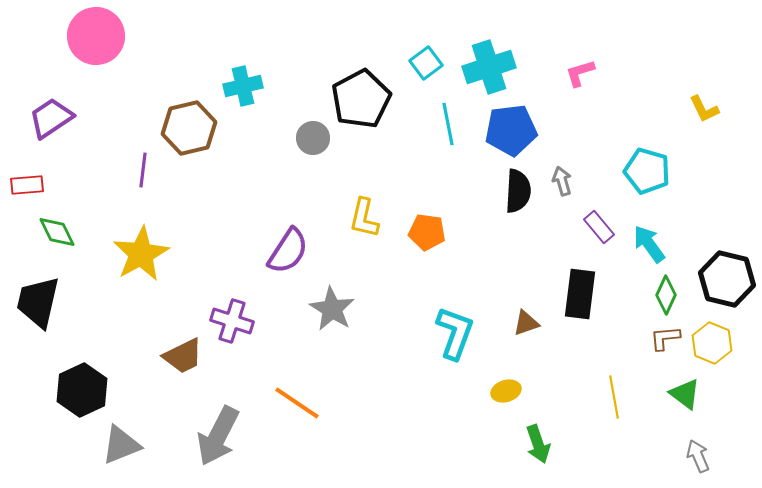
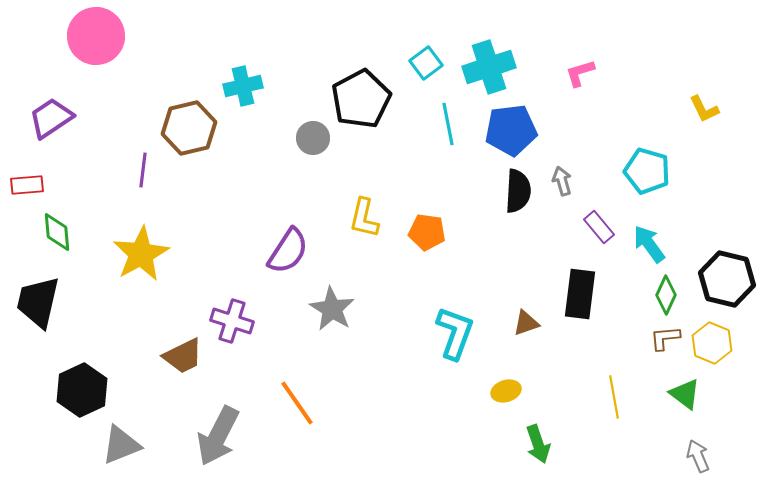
green diamond at (57, 232): rotated 21 degrees clockwise
orange line at (297, 403): rotated 21 degrees clockwise
